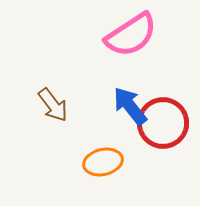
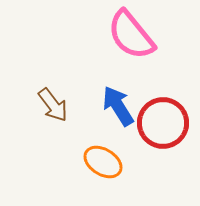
pink semicircle: rotated 84 degrees clockwise
blue arrow: moved 12 px left; rotated 6 degrees clockwise
orange ellipse: rotated 45 degrees clockwise
